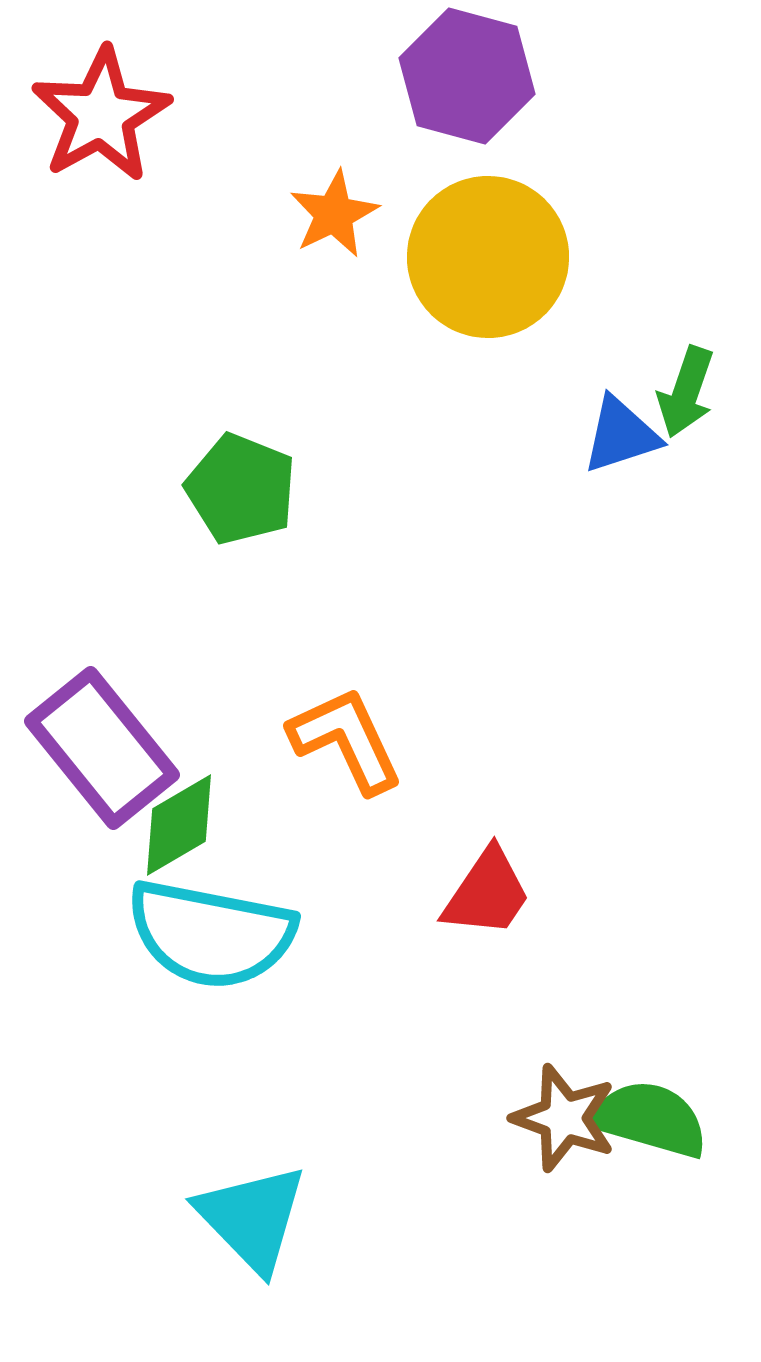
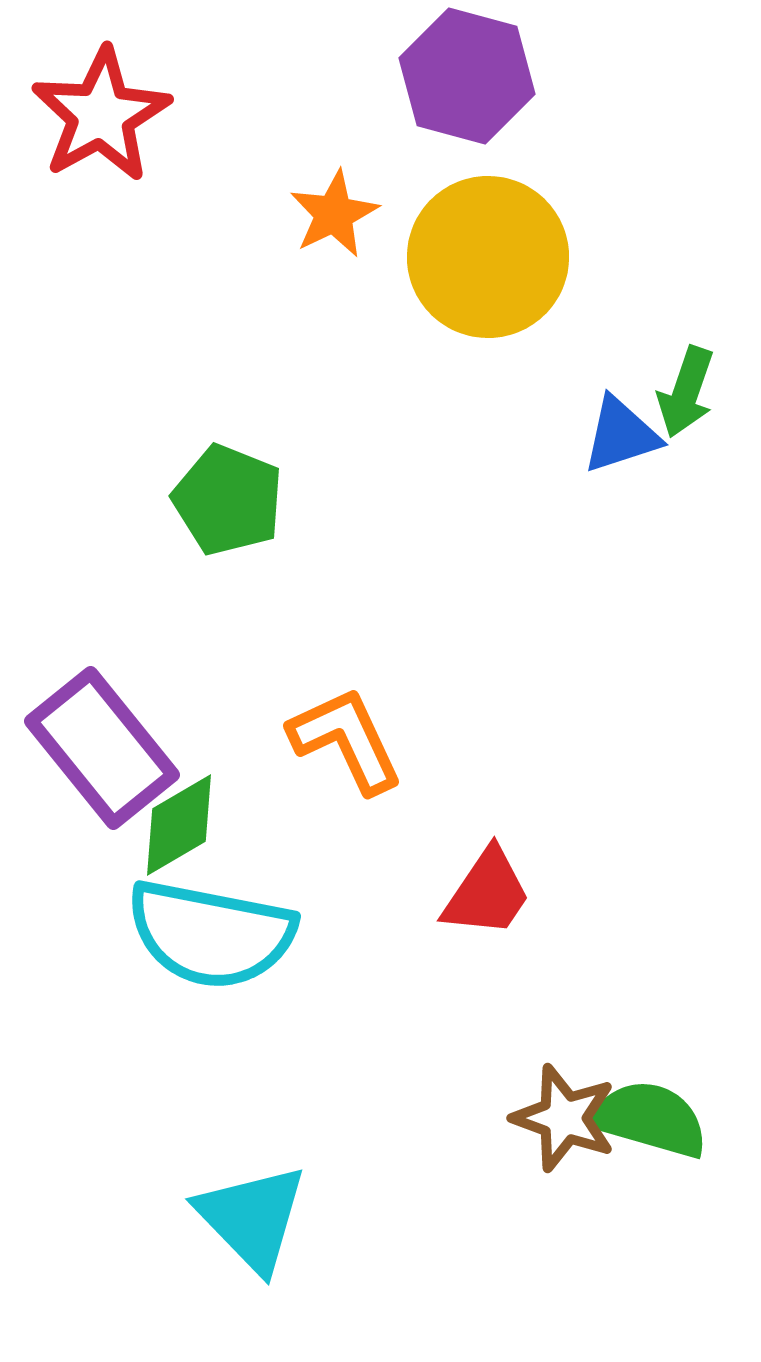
green pentagon: moved 13 px left, 11 px down
